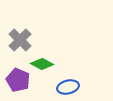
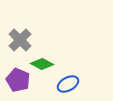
blue ellipse: moved 3 px up; rotated 15 degrees counterclockwise
